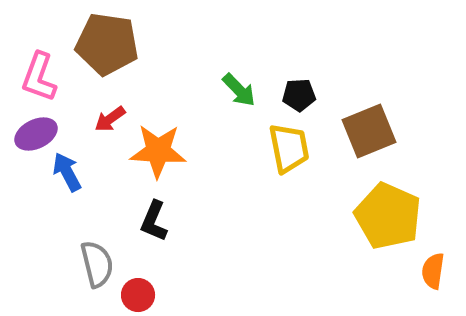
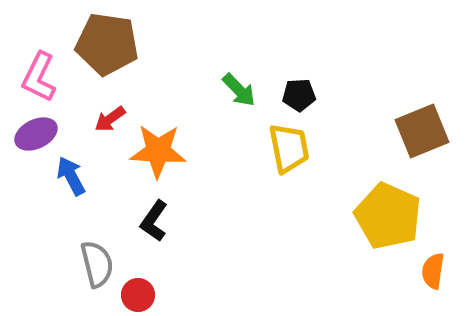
pink L-shape: rotated 6 degrees clockwise
brown square: moved 53 px right
blue arrow: moved 4 px right, 4 px down
black L-shape: rotated 12 degrees clockwise
